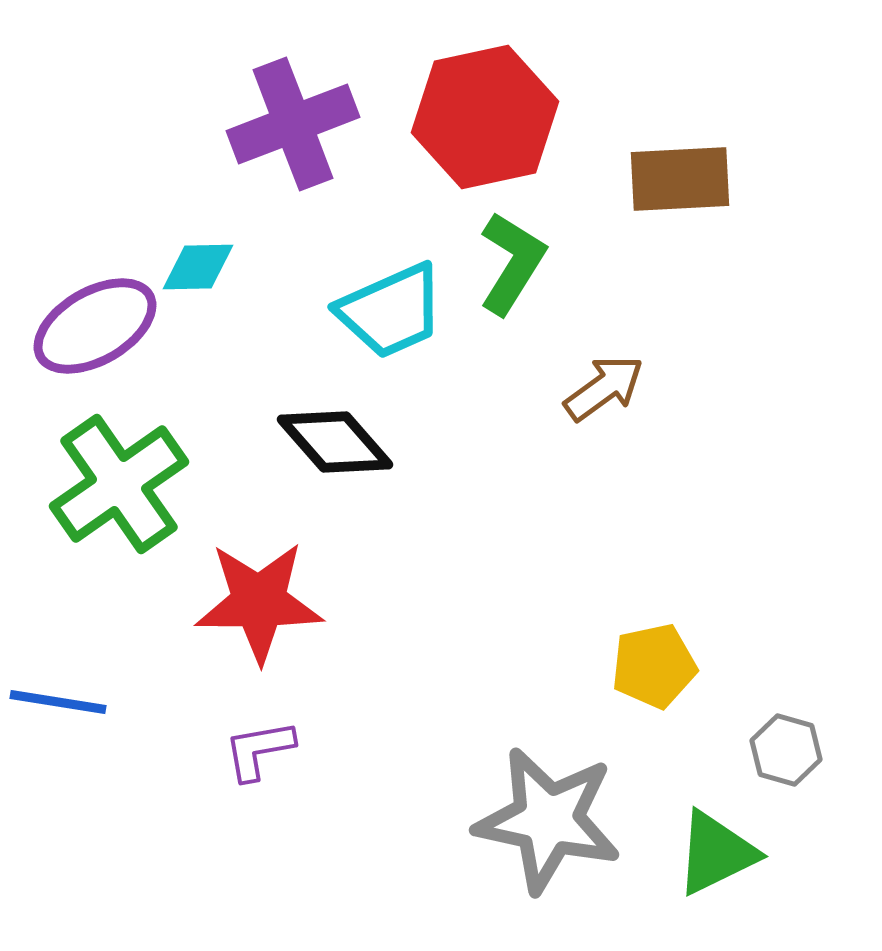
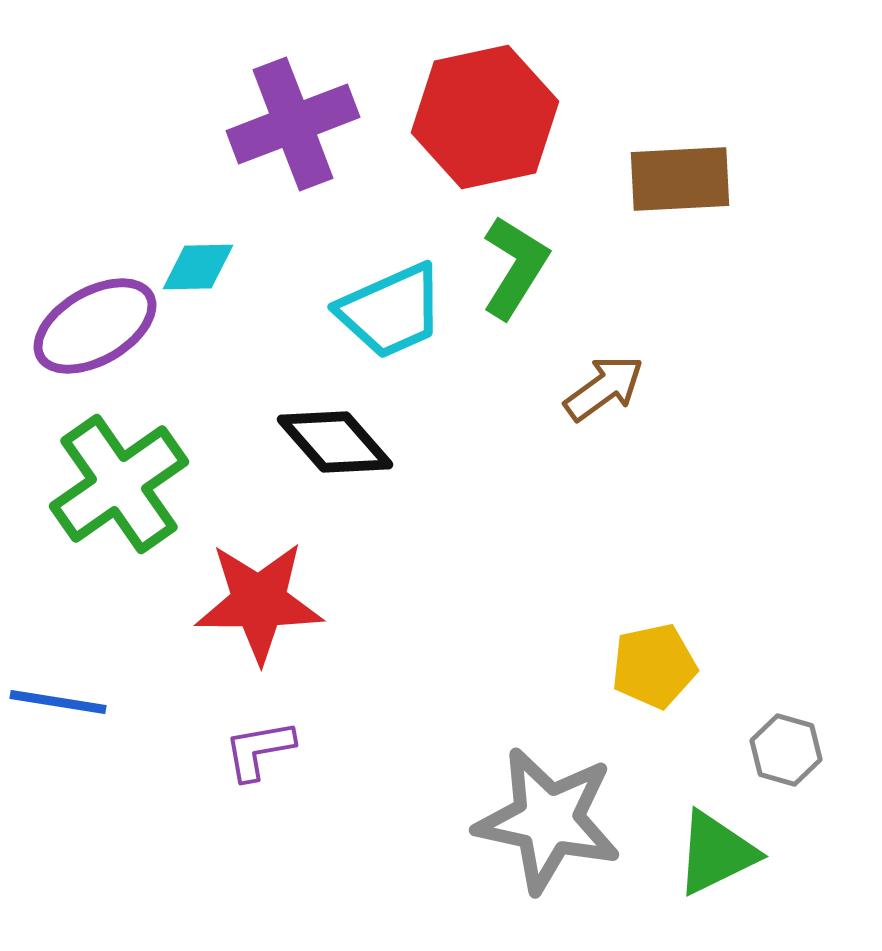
green L-shape: moved 3 px right, 4 px down
